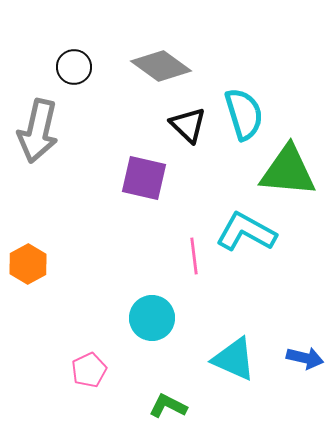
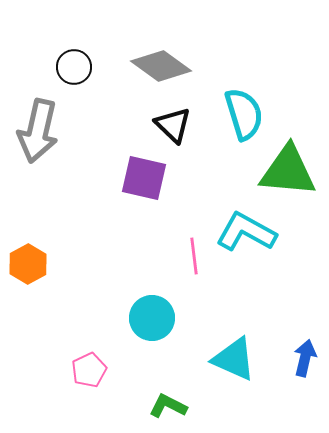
black triangle: moved 15 px left
blue arrow: rotated 90 degrees counterclockwise
